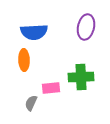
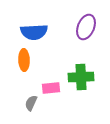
purple ellipse: rotated 10 degrees clockwise
